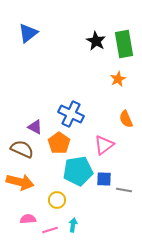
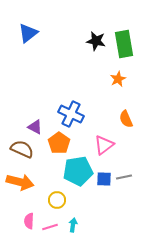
black star: rotated 18 degrees counterclockwise
gray line: moved 13 px up; rotated 21 degrees counterclockwise
pink semicircle: moved 1 px right, 2 px down; rotated 84 degrees counterclockwise
pink line: moved 3 px up
